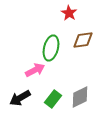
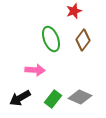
red star: moved 5 px right, 2 px up; rotated 21 degrees clockwise
brown diamond: rotated 45 degrees counterclockwise
green ellipse: moved 9 px up; rotated 35 degrees counterclockwise
pink arrow: rotated 30 degrees clockwise
gray diamond: rotated 50 degrees clockwise
